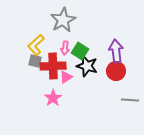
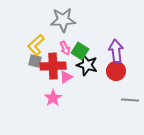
gray star: rotated 25 degrees clockwise
pink arrow: rotated 32 degrees counterclockwise
black star: moved 1 px up
